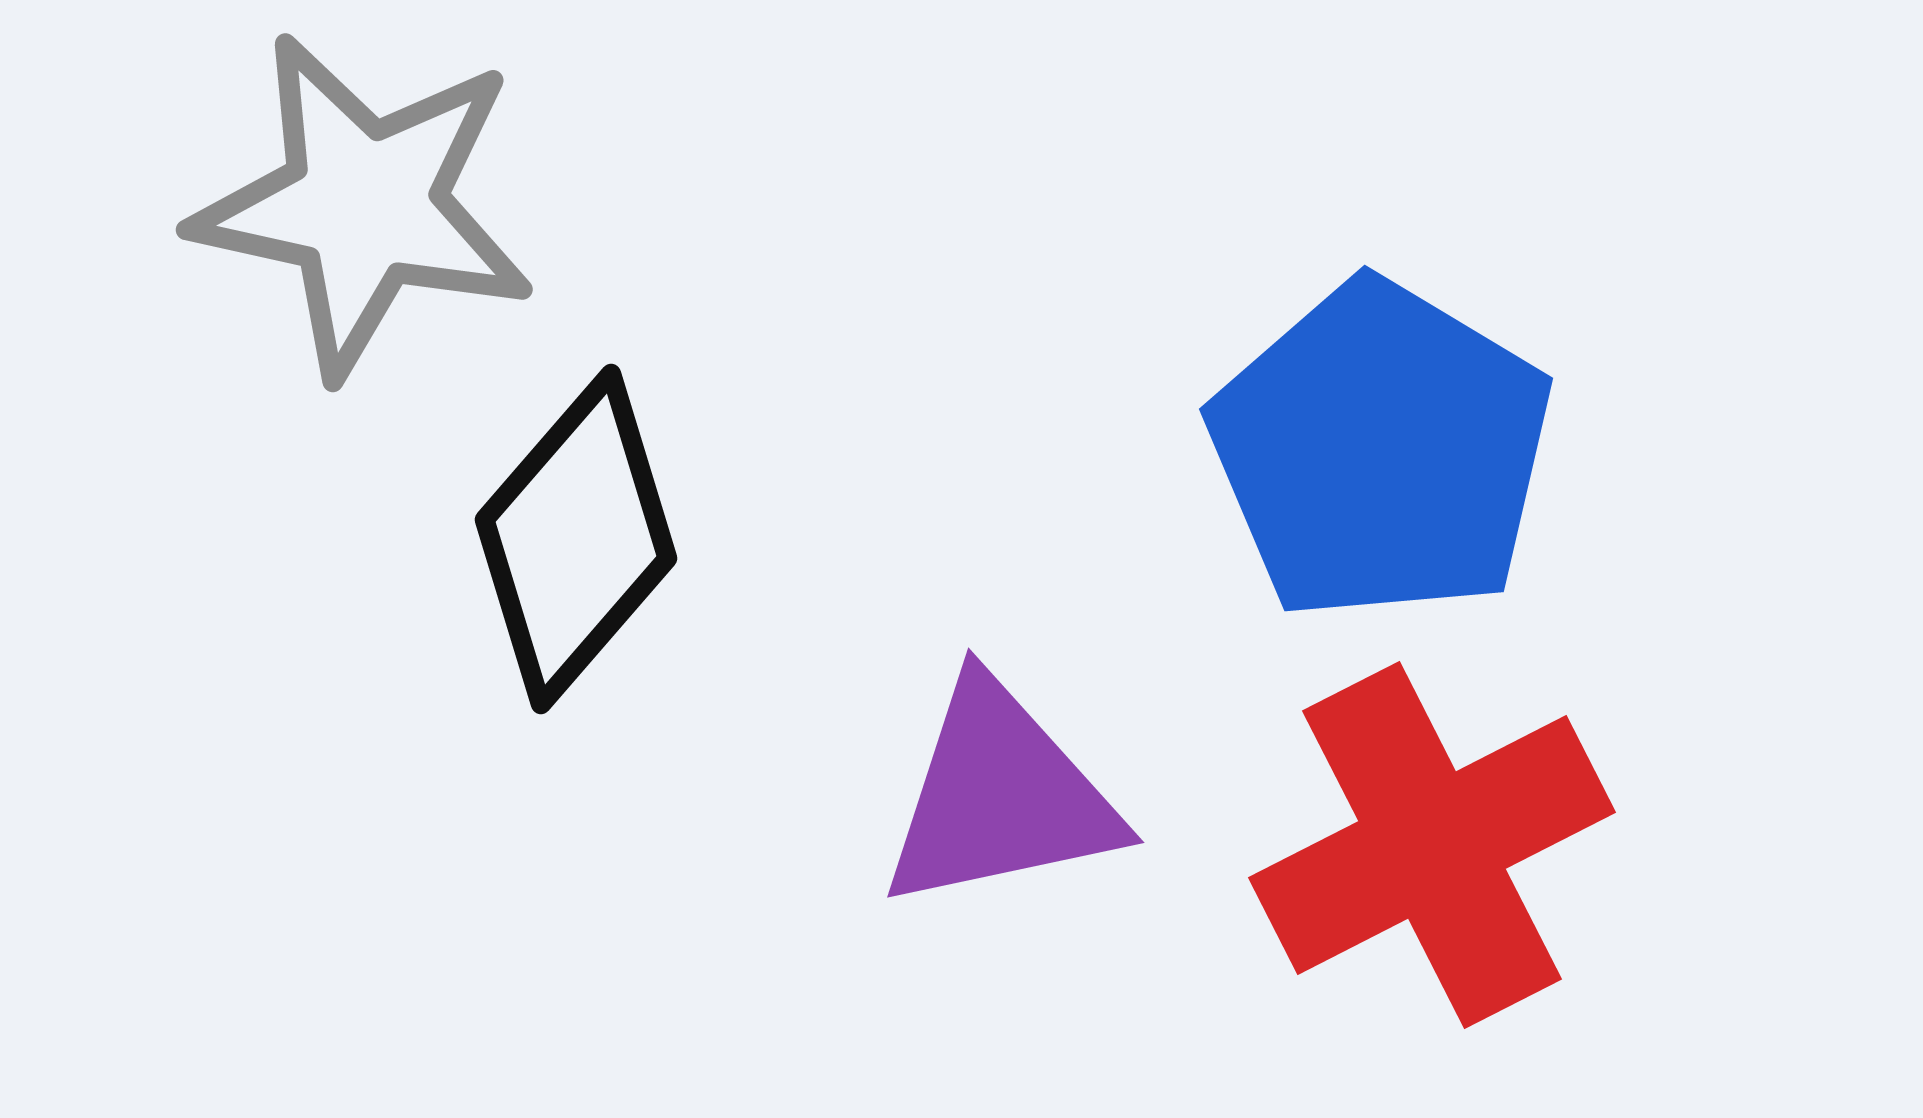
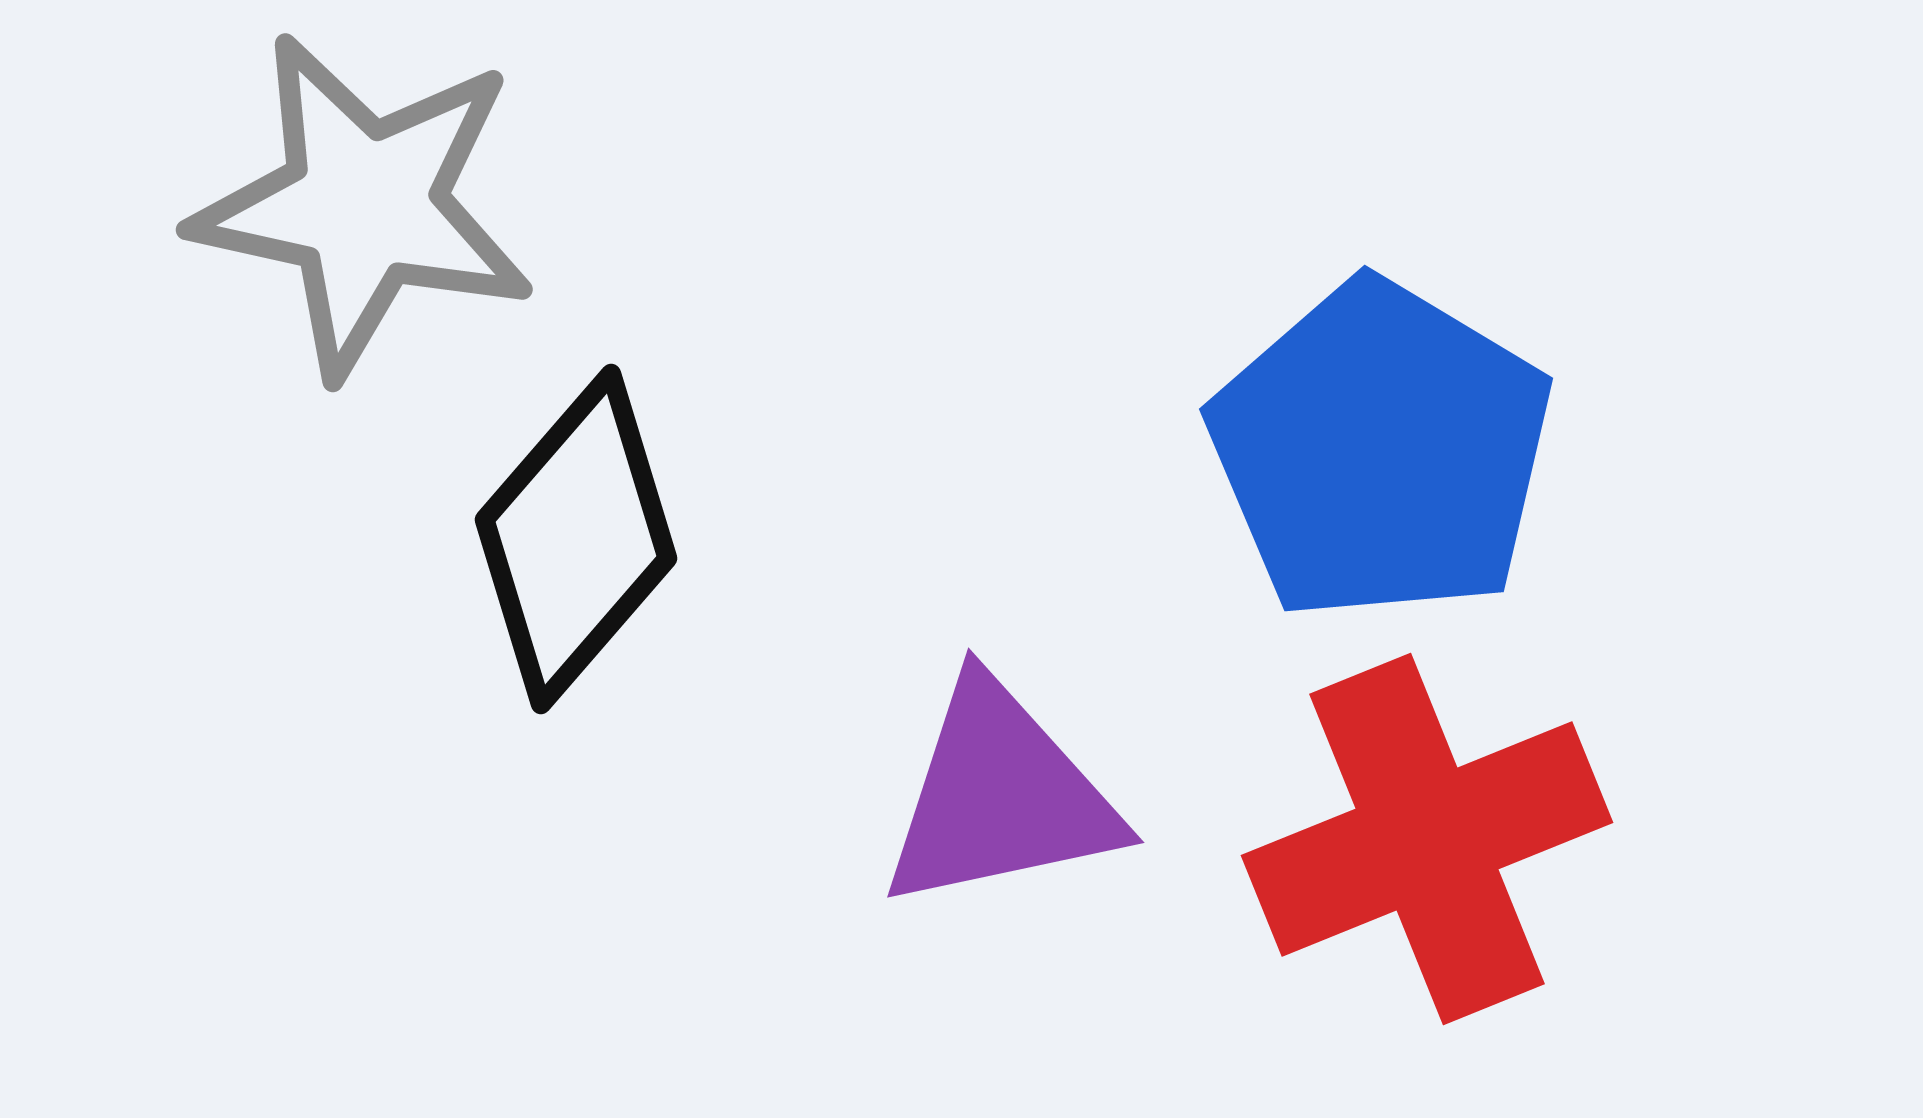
red cross: moved 5 px left, 6 px up; rotated 5 degrees clockwise
